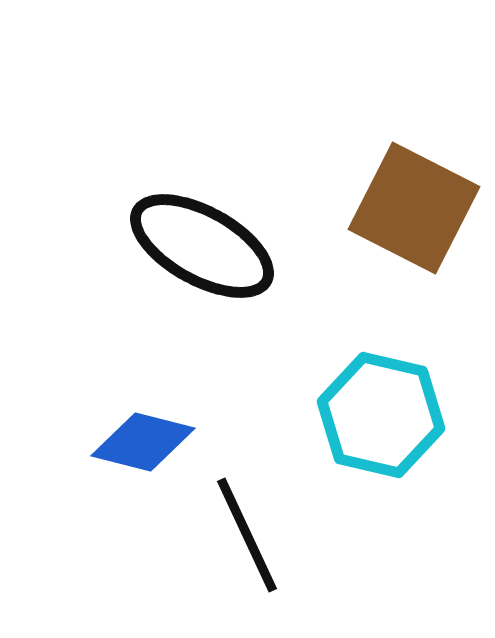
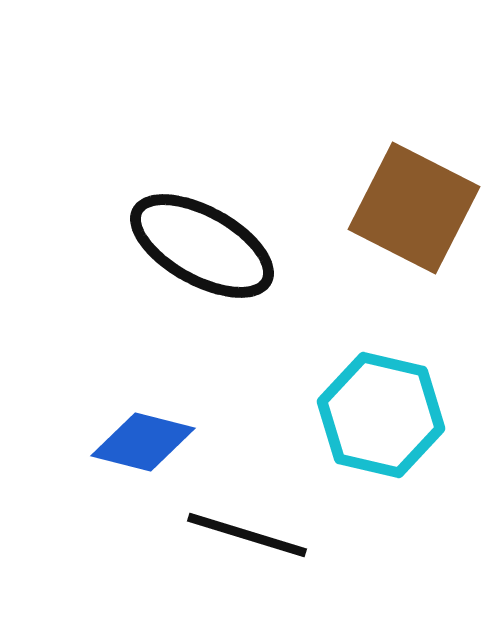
black line: rotated 48 degrees counterclockwise
